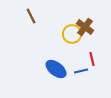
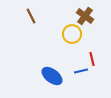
brown cross: moved 11 px up
blue ellipse: moved 4 px left, 7 px down
